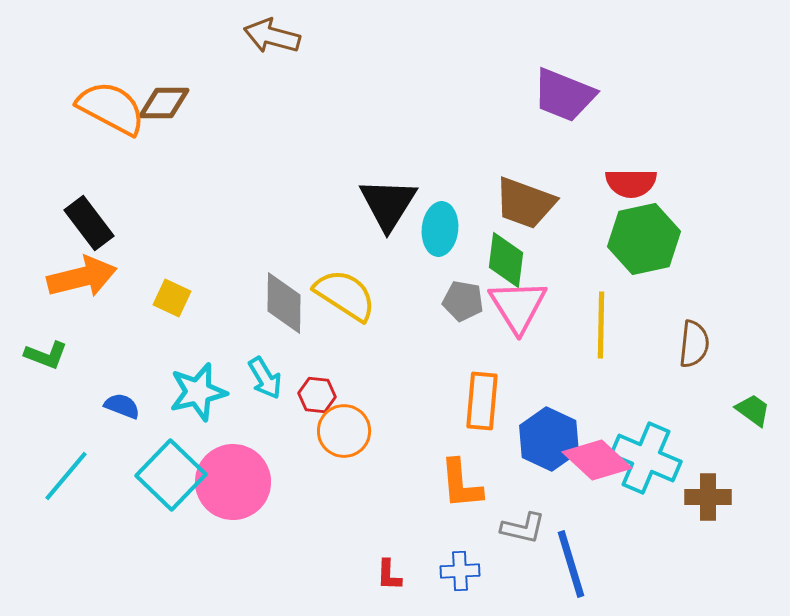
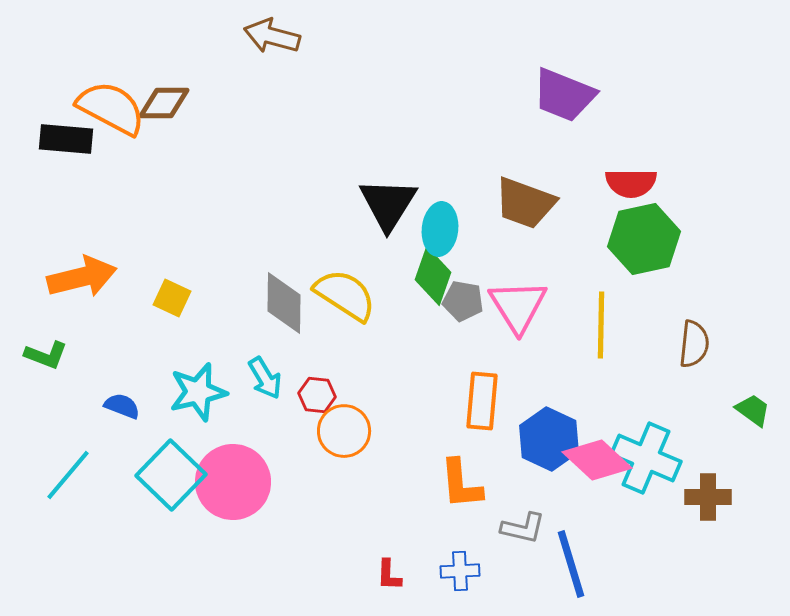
black rectangle: moved 23 px left, 84 px up; rotated 48 degrees counterclockwise
green diamond: moved 73 px left, 16 px down; rotated 12 degrees clockwise
cyan line: moved 2 px right, 1 px up
